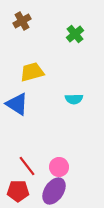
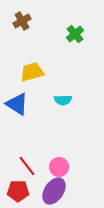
cyan semicircle: moved 11 px left, 1 px down
